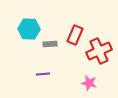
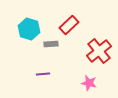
cyan hexagon: rotated 15 degrees clockwise
red rectangle: moved 6 px left, 10 px up; rotated 24 degrees clockwise
gray rectangle: moved 1 px right
red cross: rotated 15 degrees counterclockwise
